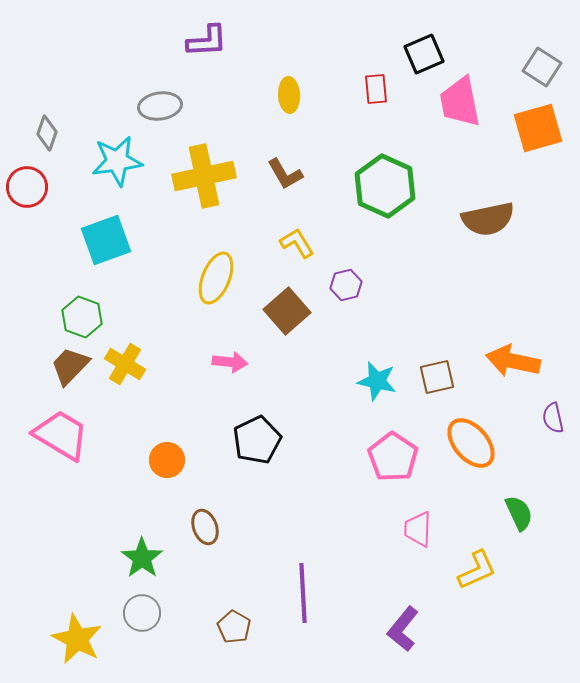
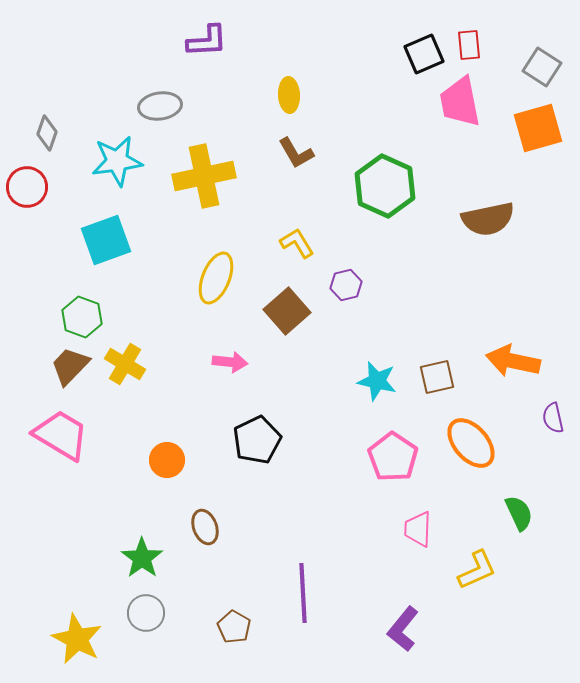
red rectangle at (376, 89): moved 93 px right, 44 px up
brown L-shape at (285, 174): moved 11 px right, 21 px up
gray circle at (142, 613): moved 4 px right
